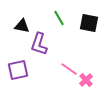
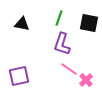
green line: rotated 49 degrees clockwise
black triangle: moved 2 px up
purple L-shape: moved 23 px right
purple square: moved 1 px right, 6 px down
